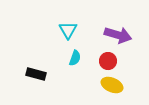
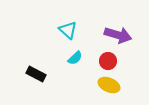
cyan triangle: rotated 18 degrees counterclockwise
cyan semicircle: rotated 28 degrees clockwise
black rectangle: rotated 12 degrees clockwise
yellow ellipse: moved 3 px left
